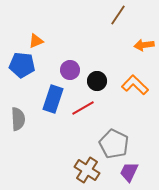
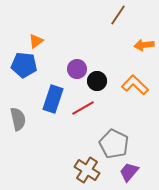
orange triangle: rotated 14 degrees counterclockwise
blue pentagon: moved 2 px right
purple circle: moved 7 px right, 1 px up
gray semicircle: rotated 10 degrees counterclockwise
purple trapezoid: rotated 15 degrees clockwise
